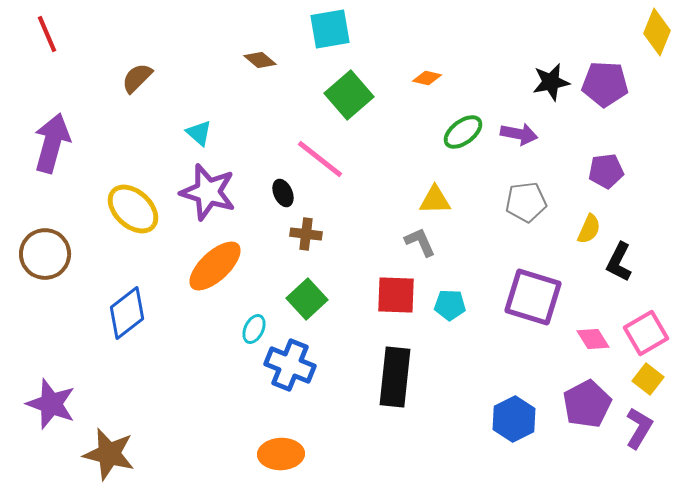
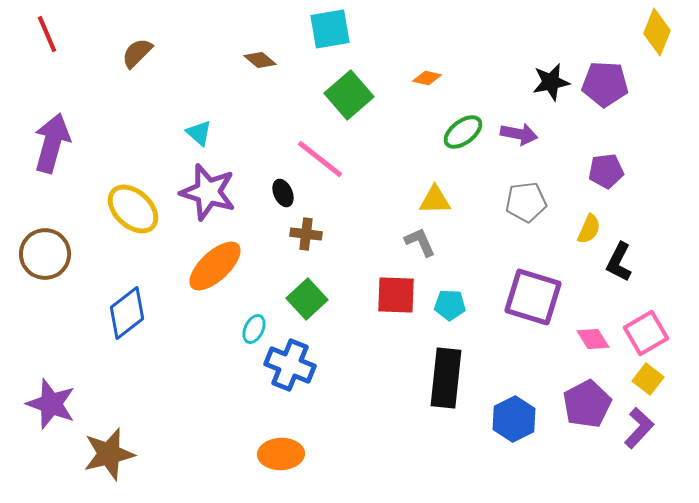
brown semicircle at (137, 78): moved 25 px up
black rectangle at (395, 377): moved 51 px right, 1 px down
purple L-shape at (639, 428): rotated 12 degrees clockwise
brown star at (109, 454): rotated 28 degrees counterclockwise
